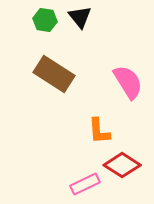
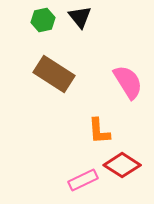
green hexagon: moved 2 px left; rotated 20 degrees counterclockwise
pink rectangle: moved 2 px left, 4 px up
